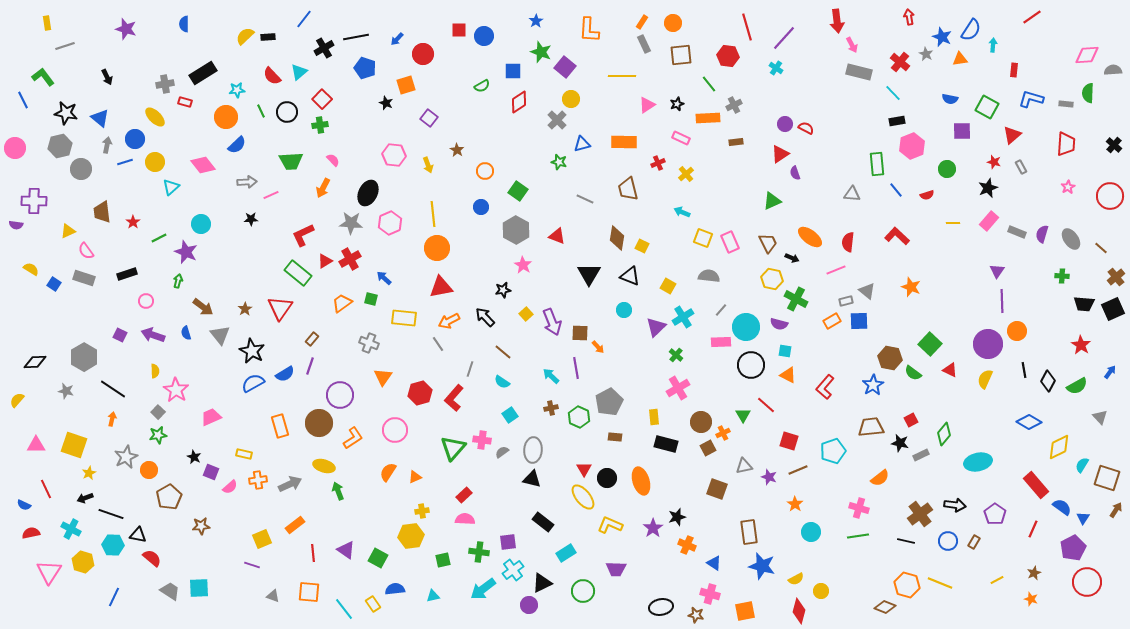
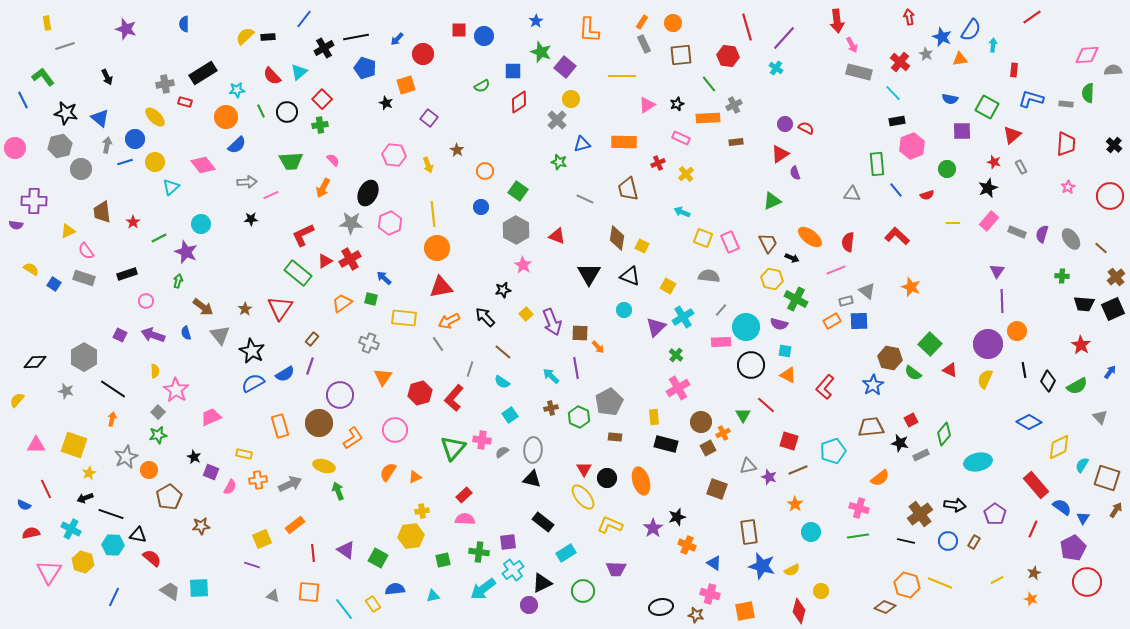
gray triangle at (744, 466): moved 4 px right
pink semicircle at (230, 487): rotated 21 degrees counterclockwise
yellow semicircle at (796, 579): moved 4 px left, 9 px up
